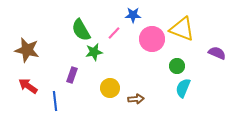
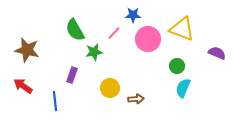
green semicircle: moved 6 px left
pink circle: moved 4 px left
red arrow: moved 5 px left
